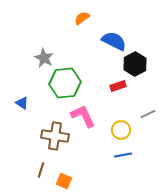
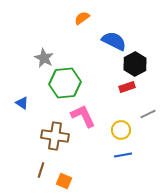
red rectangle: moved 9 px right, 1 px down
